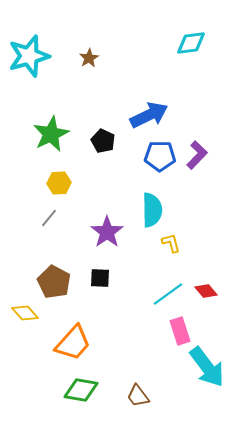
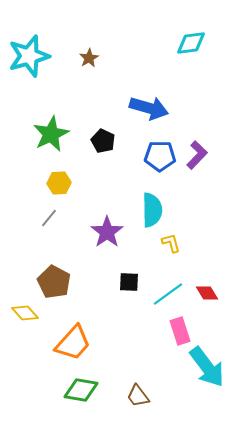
blue arrow: moved 7 px up; rotated 42 degrees clockwise
black square: moved 29 px right, 4 px down
red diamond: moved 1 px right, 2 px down; rotated 10 degrees clockwise
